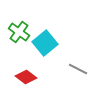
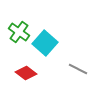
cyan square: rotated 10 degrees counterclockwise
red diamond: moved 4 px up
